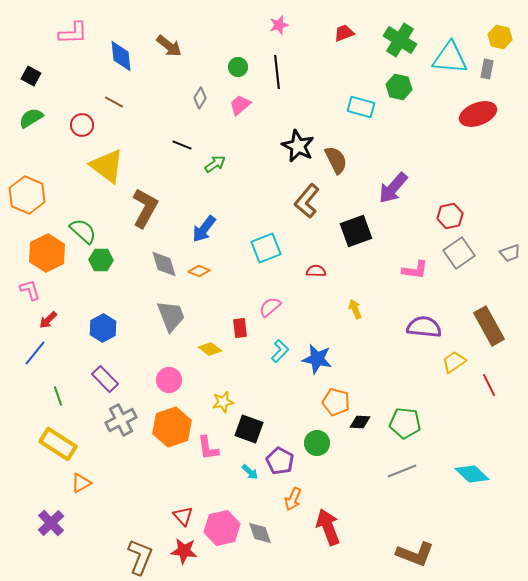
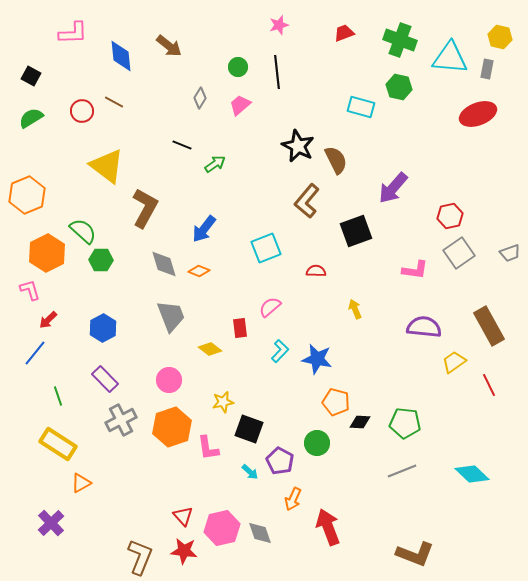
green cross at (400, 40): rotated 12 degrees counterclockwise
red circle at (82, 125): moved 14 px up
orange hexagon at (27, 195): rotated 15 degrees clockwise
